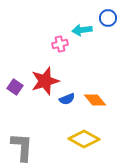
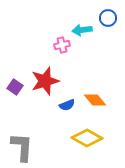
pink cross: moved 2 px right, 1 px down
blue semicircle: moved 6 px down
yellow diamond: moved 3 px right, 1 px up
